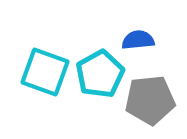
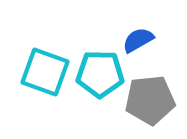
blue semicircle: rotated 24 degrees counterclockwise
cyan pentagon: rotated 30 degrees clockwise
